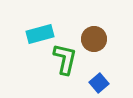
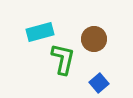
cyan rectangle: moved 2 px up
green L-shape: moved 2 px left
